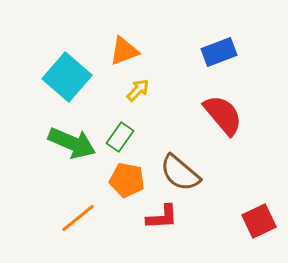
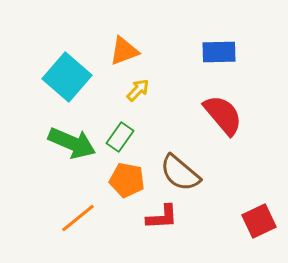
blue rectangle: rotated 20 degrees clockwise
